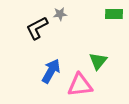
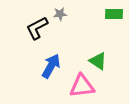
green triangle: rotated 36 degrees counterclockwise
blue arrow: moved 5 px up
pink triangle: moved 2 px right, 1 px down
